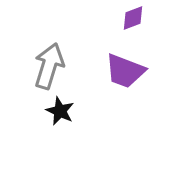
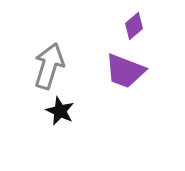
purple diamond: moved 1 px right, 8 px down; rotated 20 degrees counterclockwise
